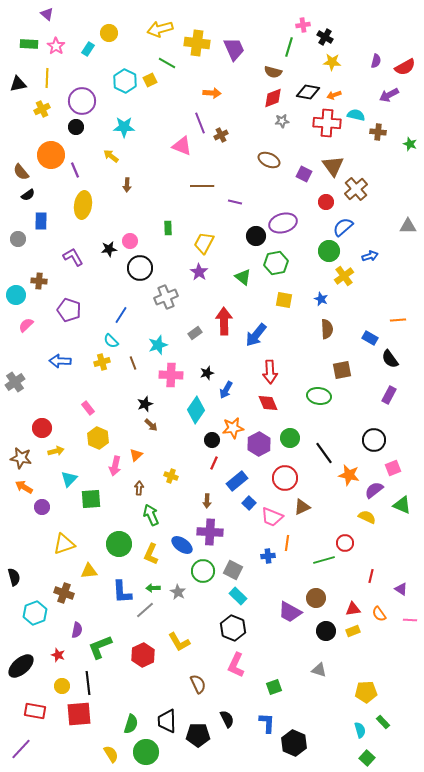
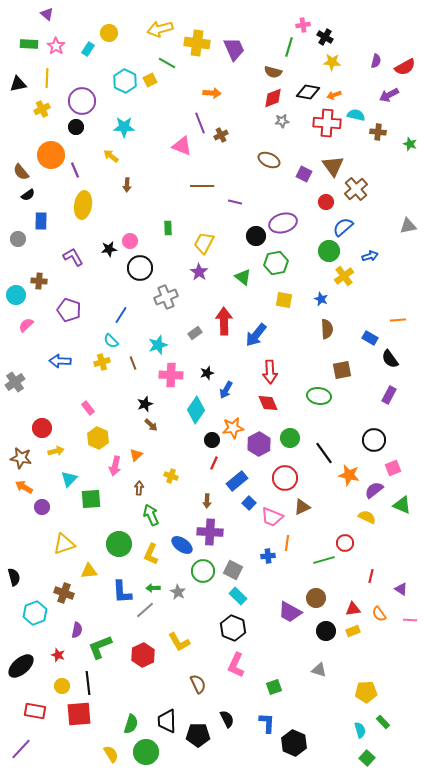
gray triangle at (408, 226): rotated 12 degrees counterclockwise
